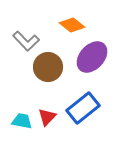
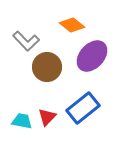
purple ellipse: moved 1 px up
brown circle: moved 1 px left
